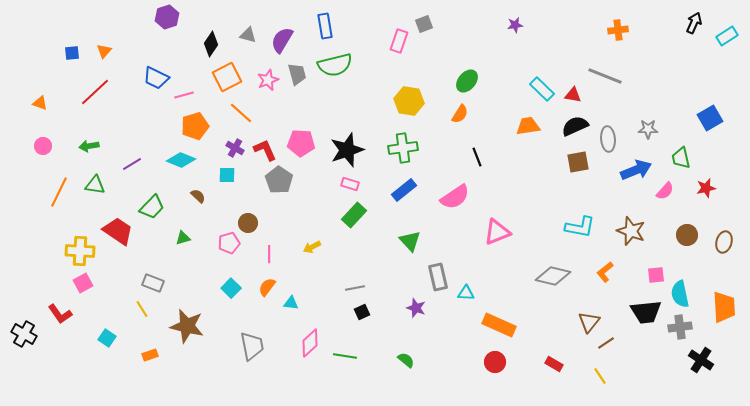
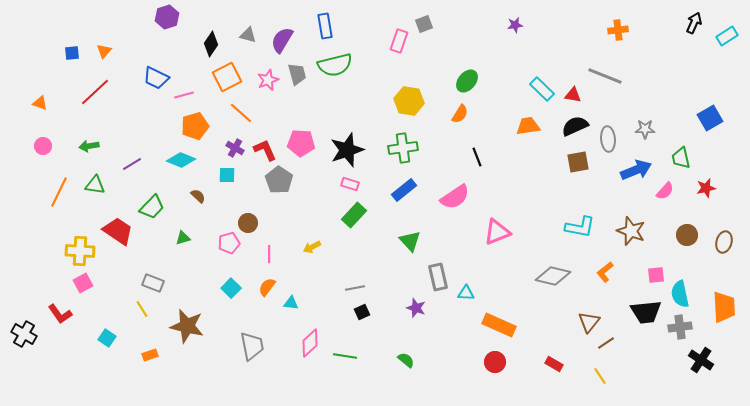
gray star at (648, 129): moved 3 px left
